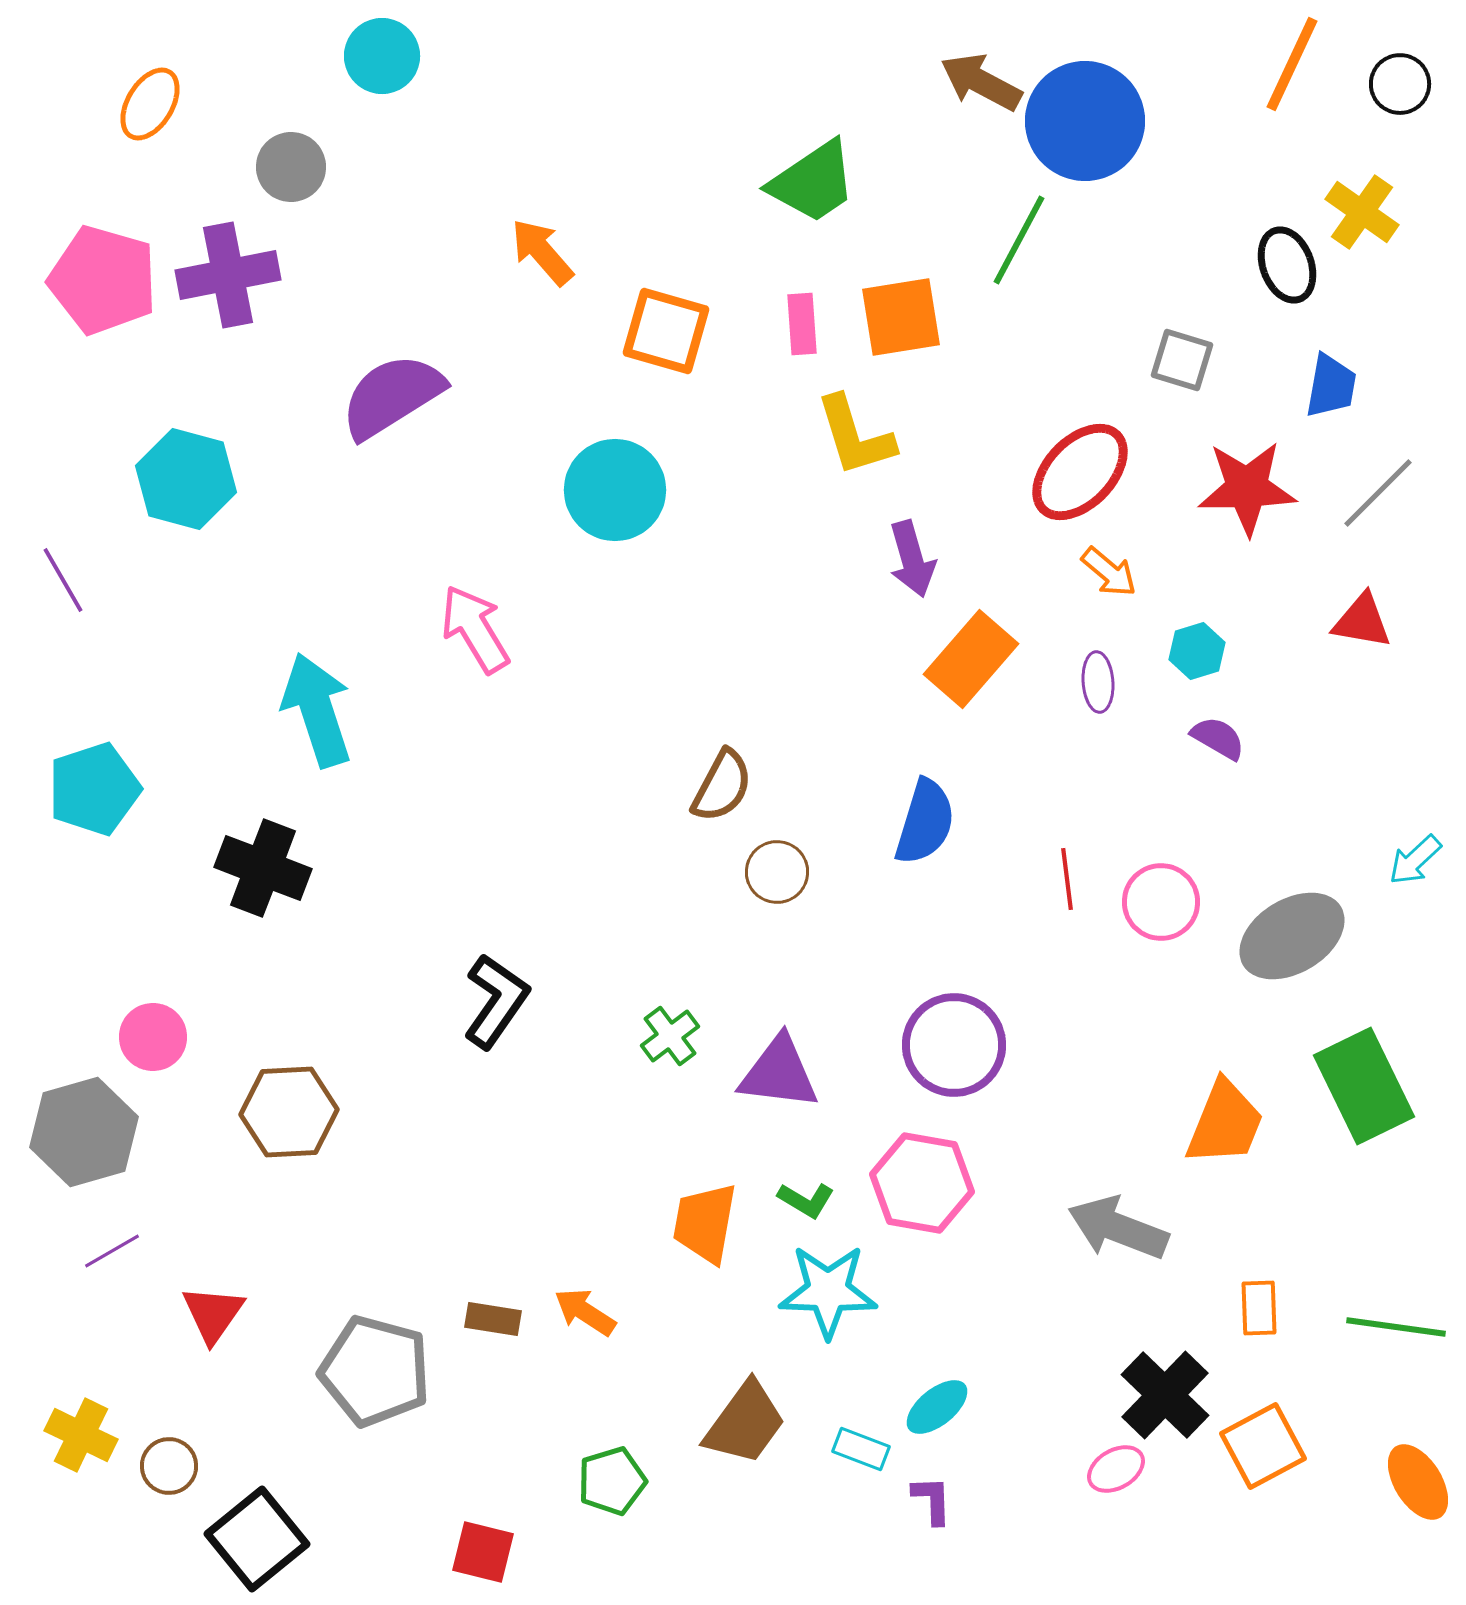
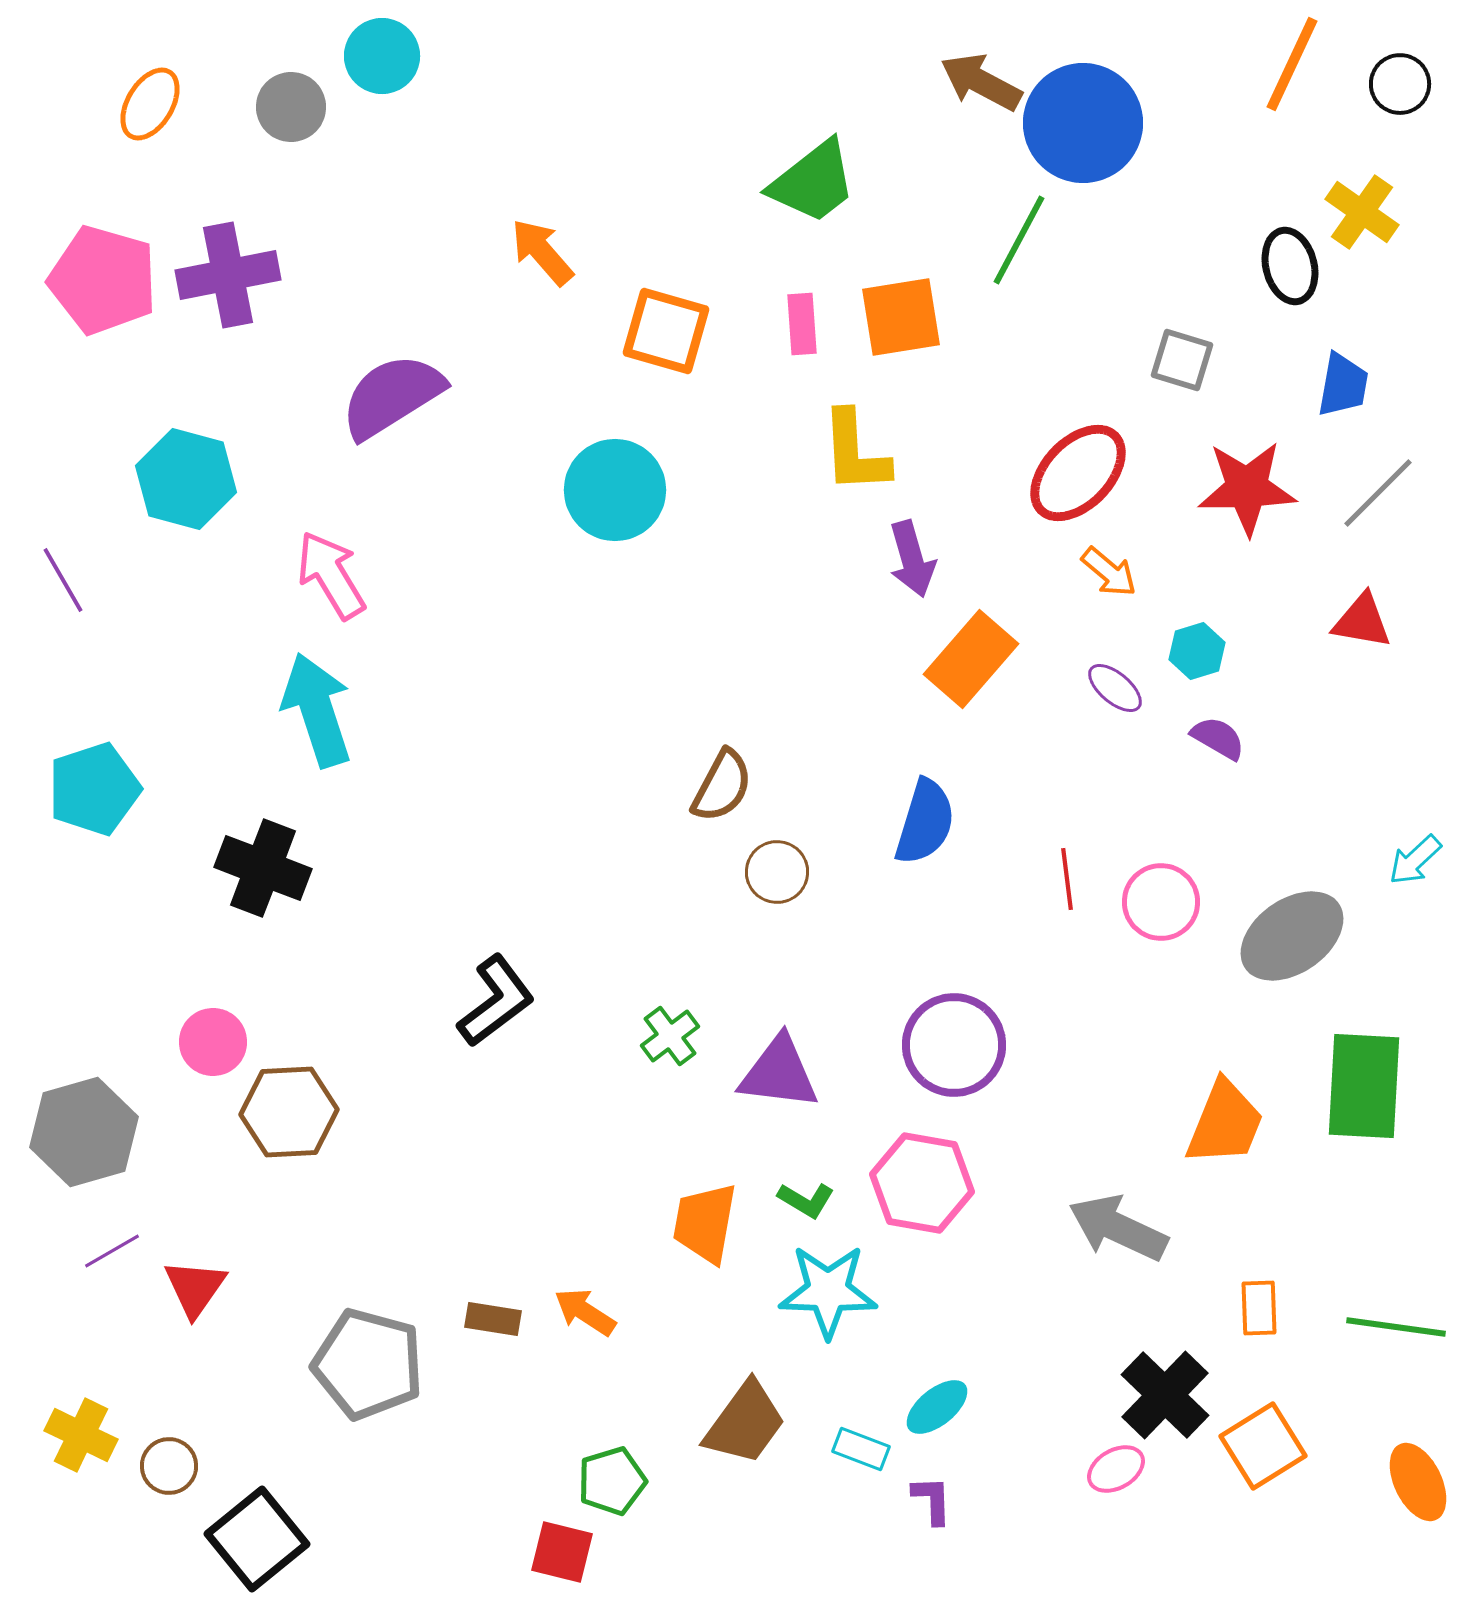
blue circle at (1085, 121): moved 2 px left, 2 px down
gray circle at (291, 167): moved 60 px up
green trapezoid at (813, 182): rotated 4 degrees counterclockwise
black ellipse at (1287, 265): moved 3 px right, 1 px down; rotated 6 degrees clockwise
blue trapezoid at (1331, 386): moved 12 px right, 1 px up
yellow L-shape at (855, 436): moved 16 px down; rotated 14 degrees clockwise
red ellipse at (1080, 472): moved 2 px left, 1 px down
pink arrow at (475, 629): moved 144 px left, 54 px up
purple ellipse at (1098, 682): moved 17 px right, 6 px down; rotated 46 degrees counterclockwise
gray ellipse at (1292, 936): rotated 4 degrees counterclockwise
black L-shape at (496, 1001): rotated 18 degrees clockwise
pink circle at (153, 1037): moved 60 px right, 5 px down
green rectangle at (1364, 1086): rotated 29 degrees clockwise
gray arrow at (1118, 1228): rotated 4 degrees clockwise
red triangle at (213, 1314): moved 18 px left, 26 px up
gray pentagon at (375, 1371): moved 7 px left, 7 px up
orange square at (1263, 1446): rotated 4 degrees counterclockwise
orange ellipse at (1418, 1482): rotated 6 degrees clockwise
red square at (483, 1552): moved 79 px right
